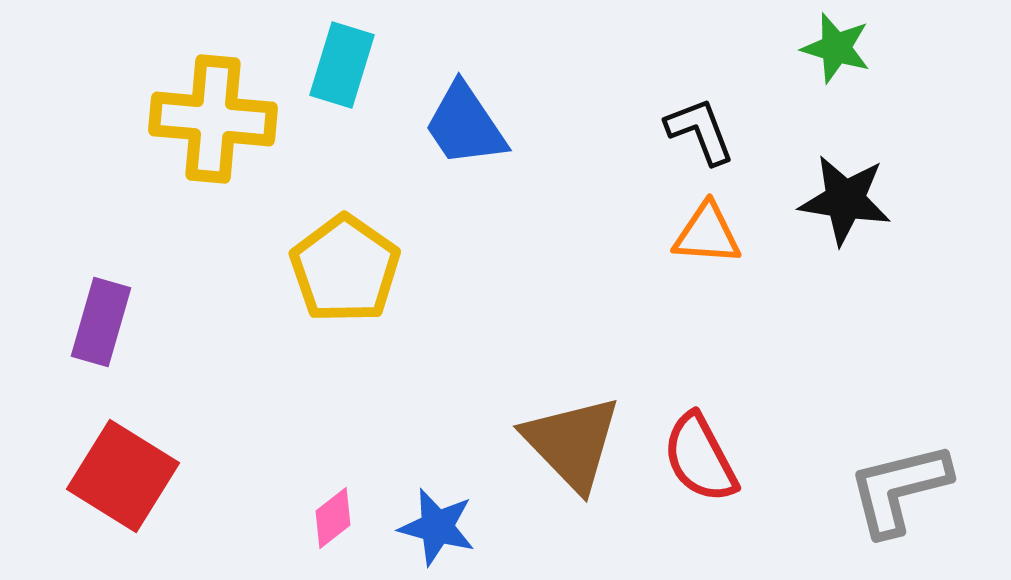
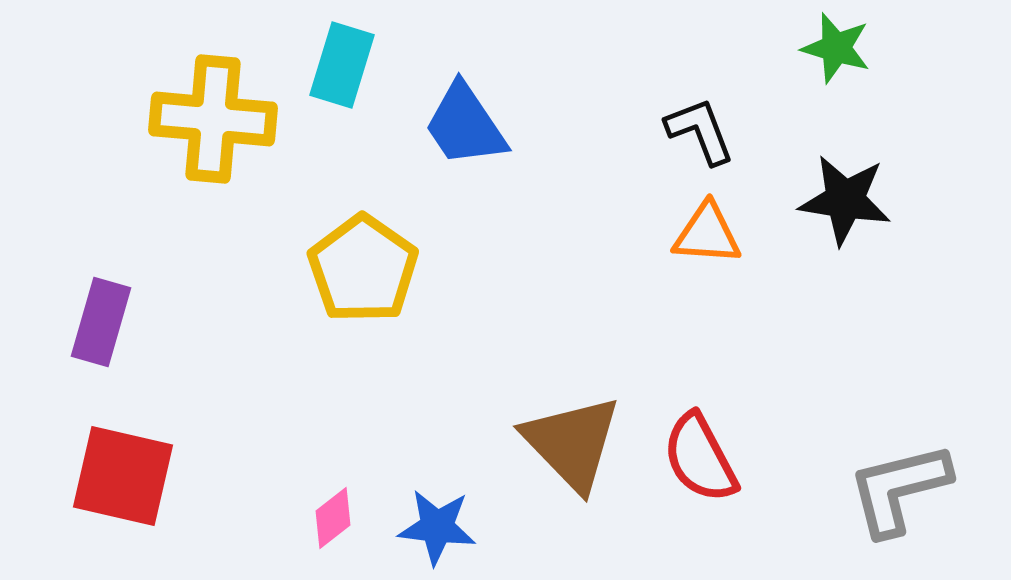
yellow pentagon: moved 18 px right
red square: rotated 19 degrees counterclockwise
blue star: rotated 8 degrees counterclockwise
